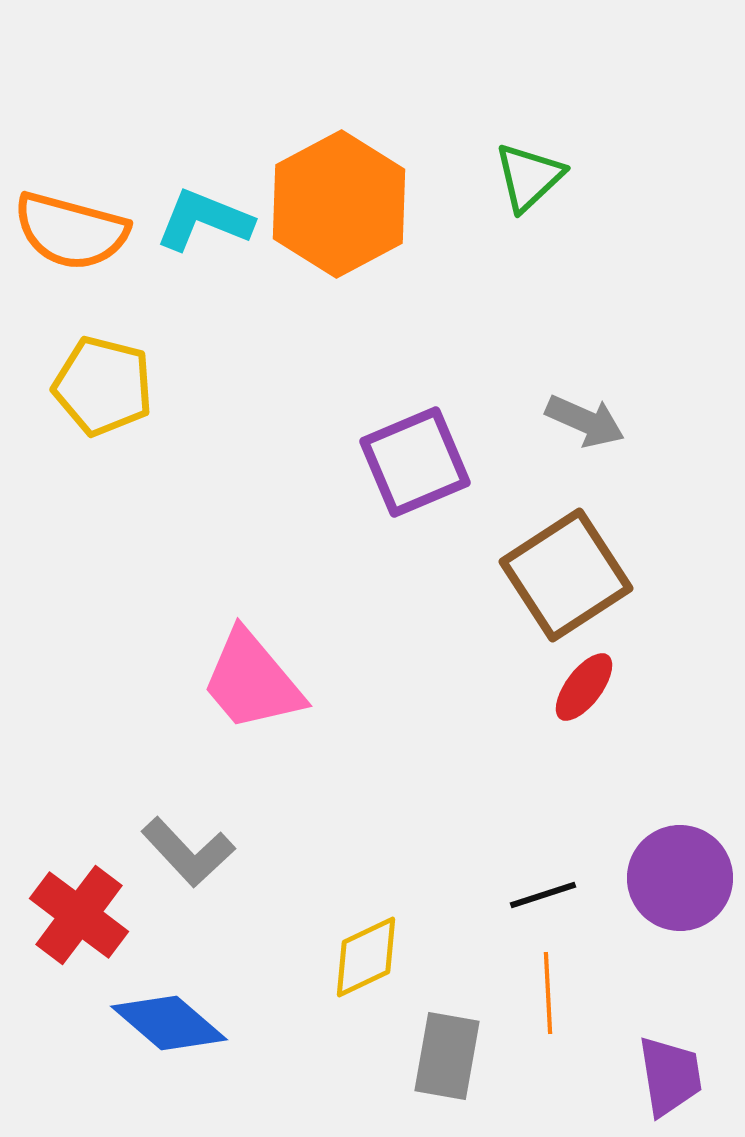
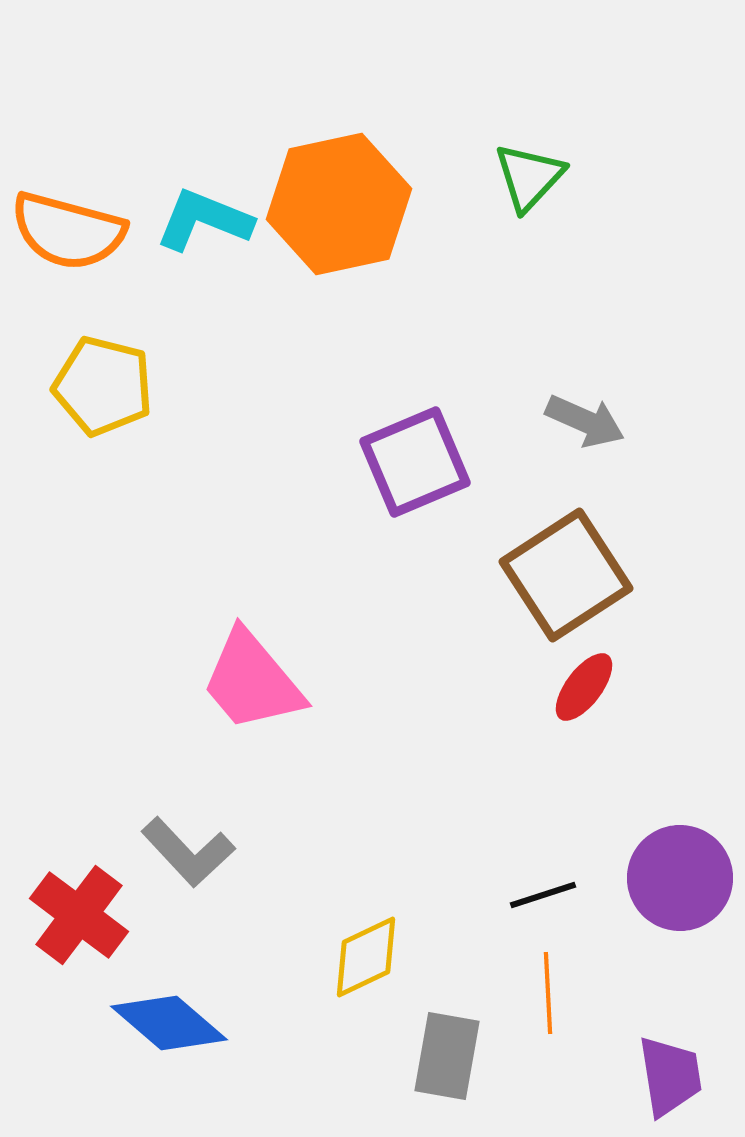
green triangle: rotated 4 degrees counterclockwise
orange hexagon: rotated 16 degrees clockwise
orange semicircle: moved 3 px left
